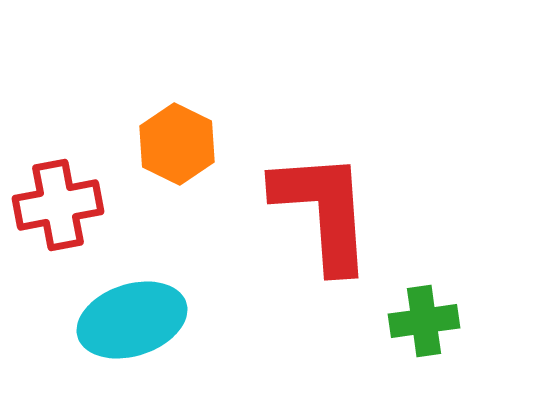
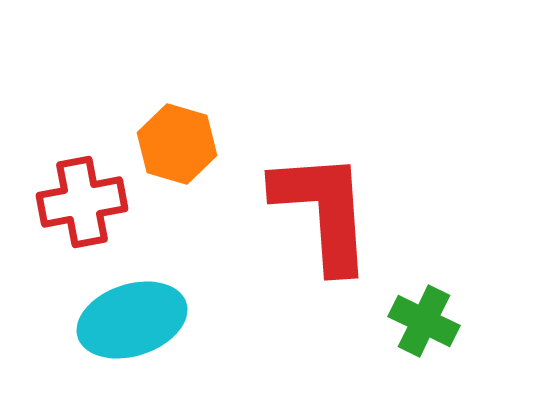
orange hexagon: rotated 10 degrees counterclockwise
red cross: moved 24 px right, 3 px up
green cross: rotated 34 degrees clockwise
